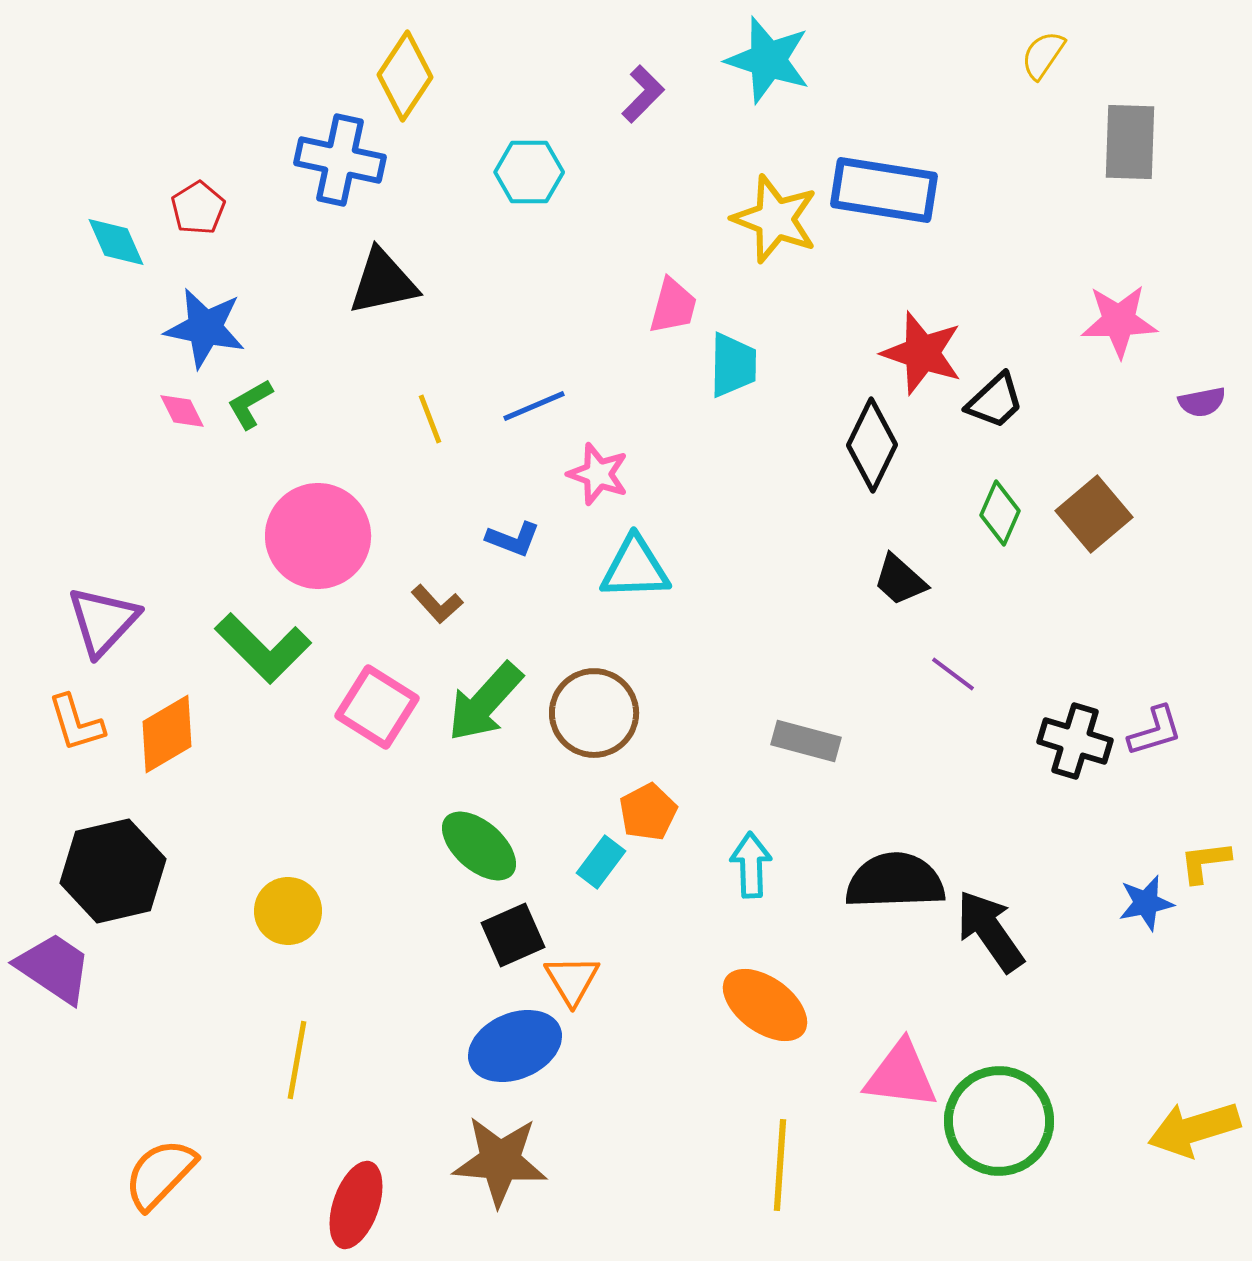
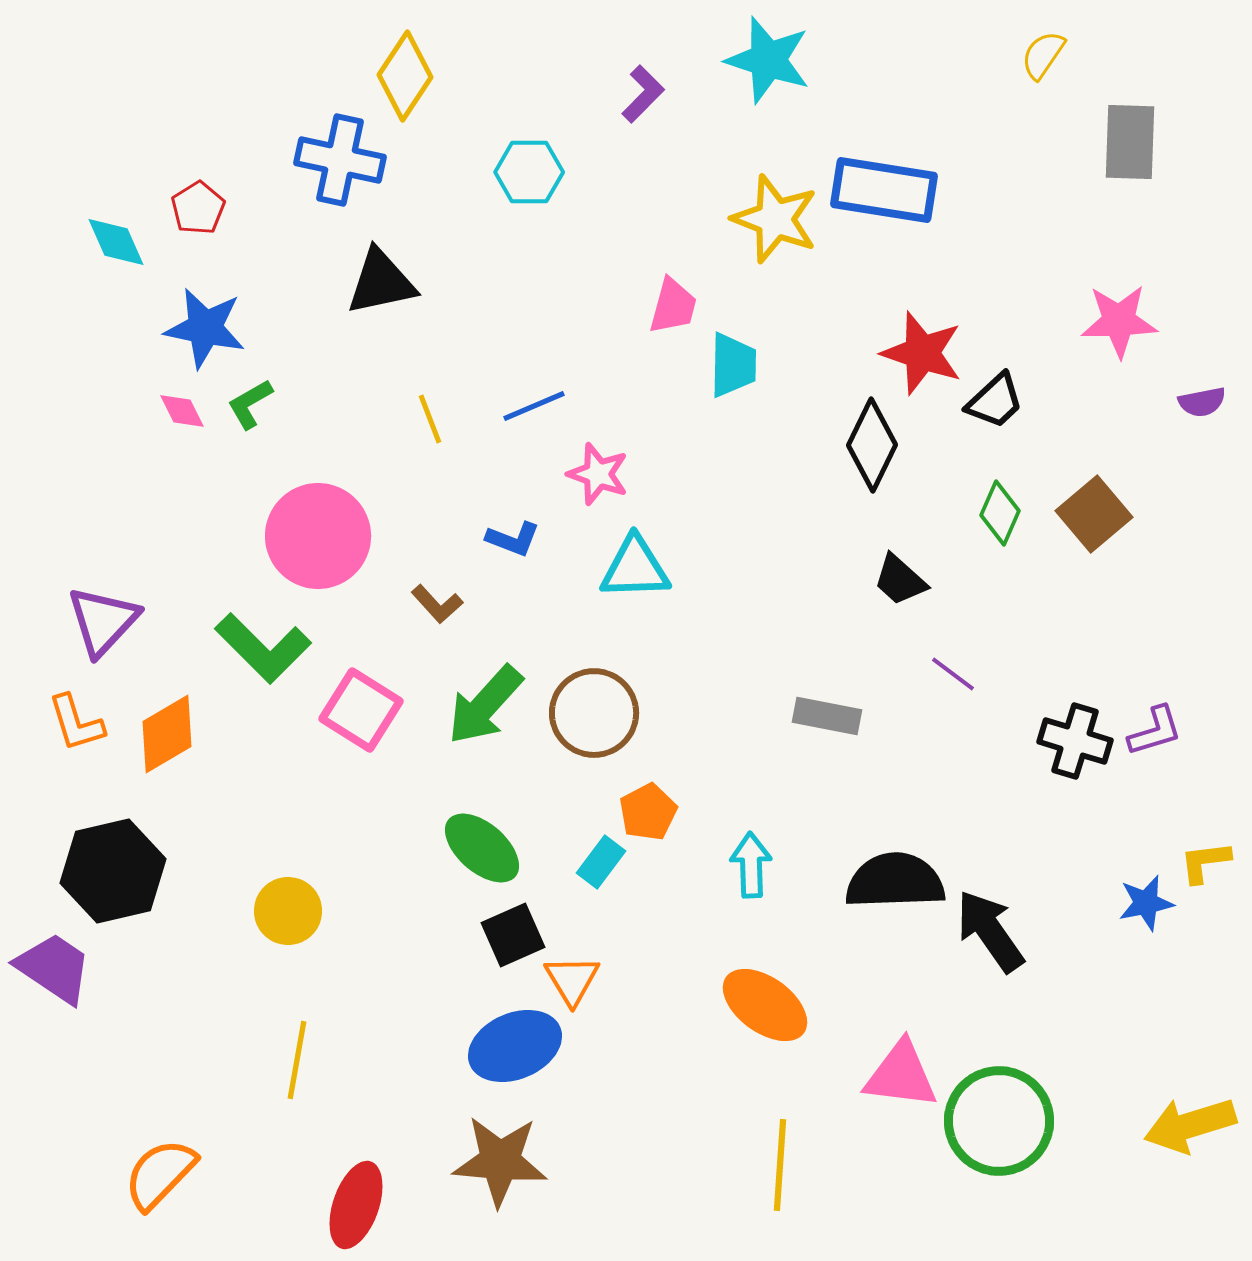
black triangle at (383, 282): moved 2 px left
green arrow at (485, 702): moved 3 px down
pink square at (377, 707): moved 16 px left, 3 px down
gray rectangle at (806, 741): moved 21 px right, 25 px up; rotated 4 degrees counterclockwise
green ellipse at (479, 846): moved 3 px right, 2 px down
yellow arrow at (1194, 1129): moved 4 px left, 4 px up
